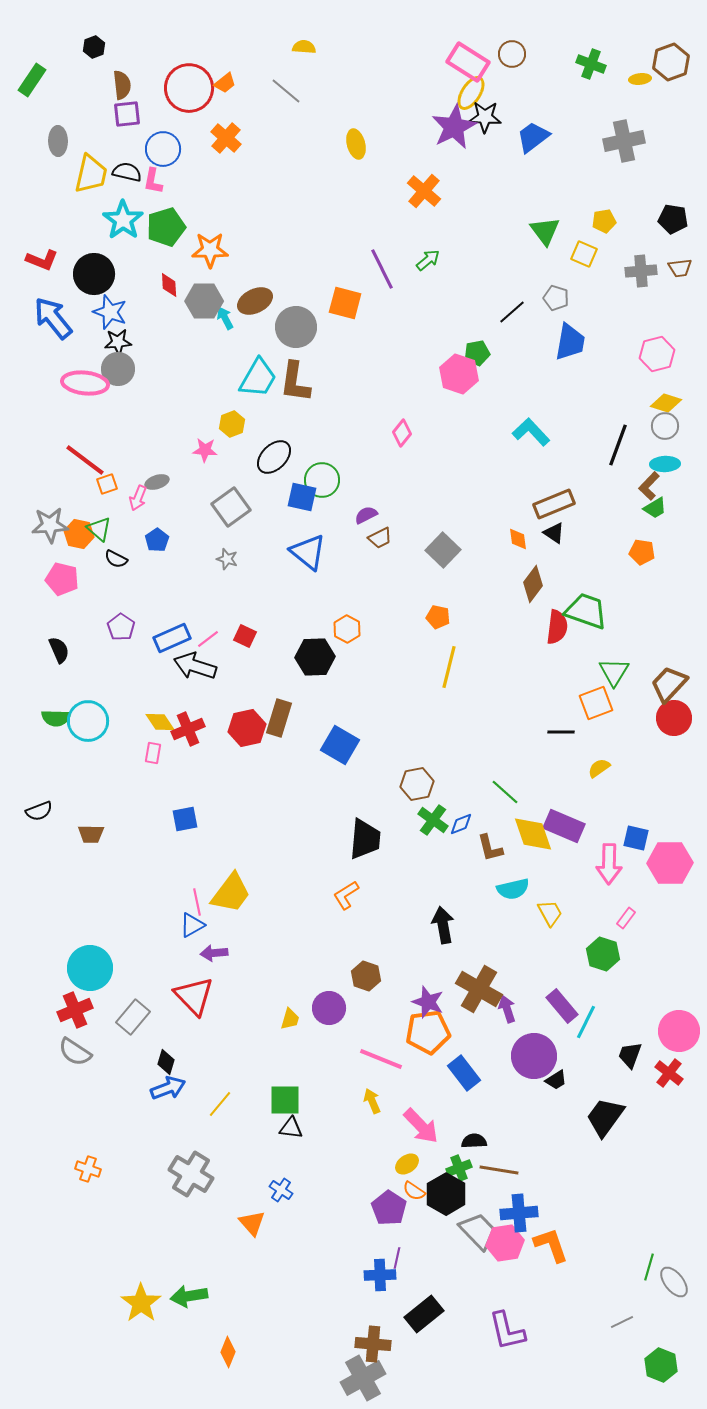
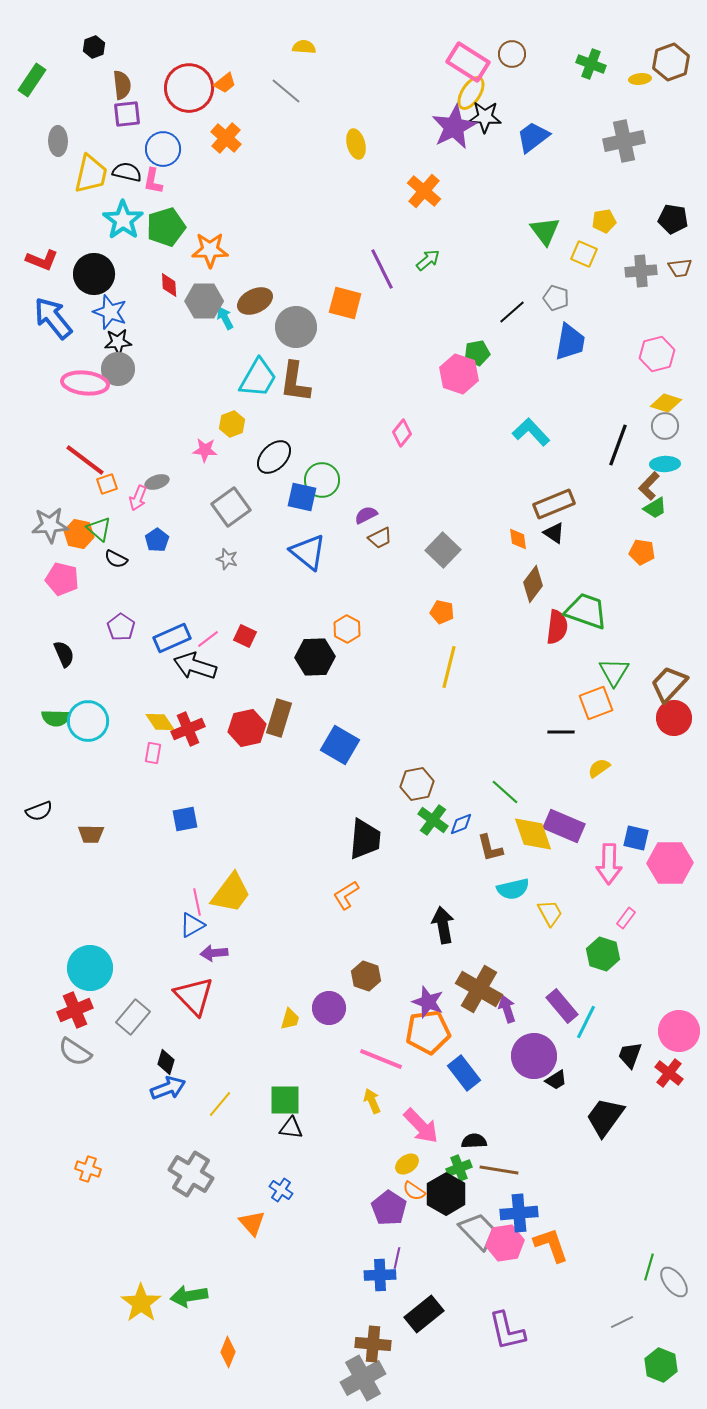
orange pentagon at (438, 617): moved 4 px right, 5 px up
black semicircle at (59, 650): moved 5 px right, 4 px down
